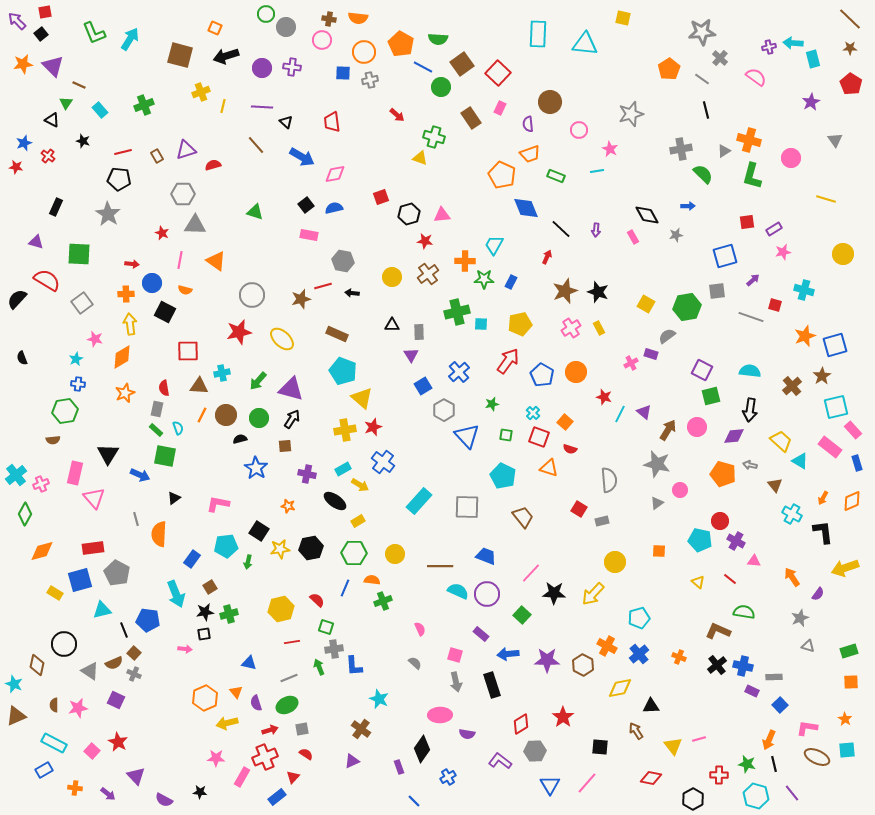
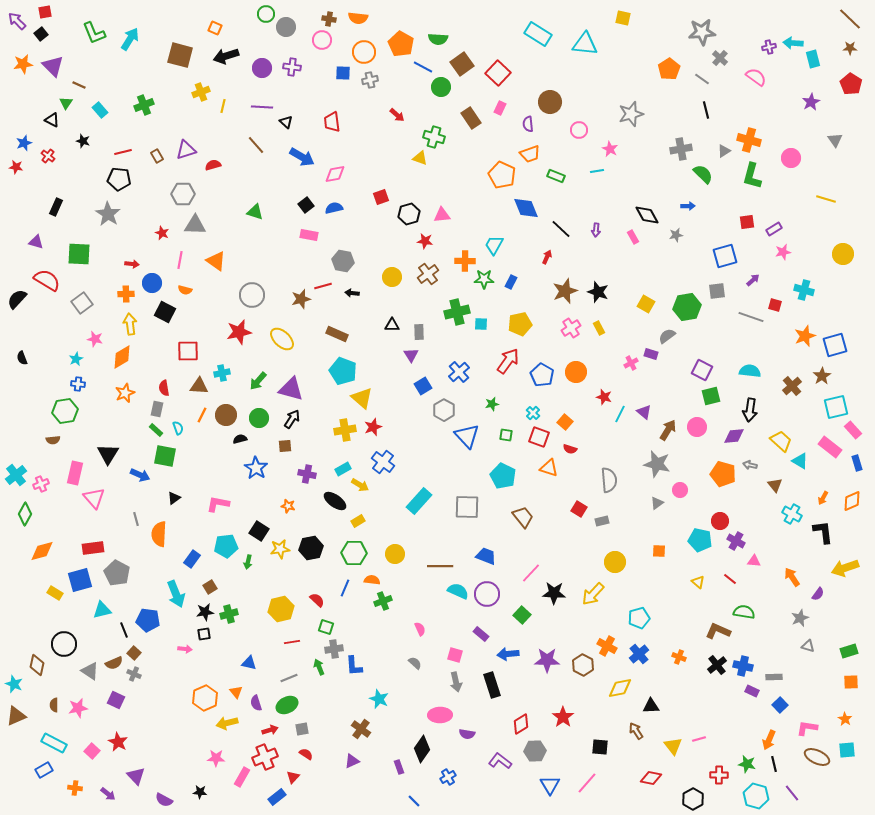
cyan rectangle at (538, 34): rotated 60 degrees counterclockwise
